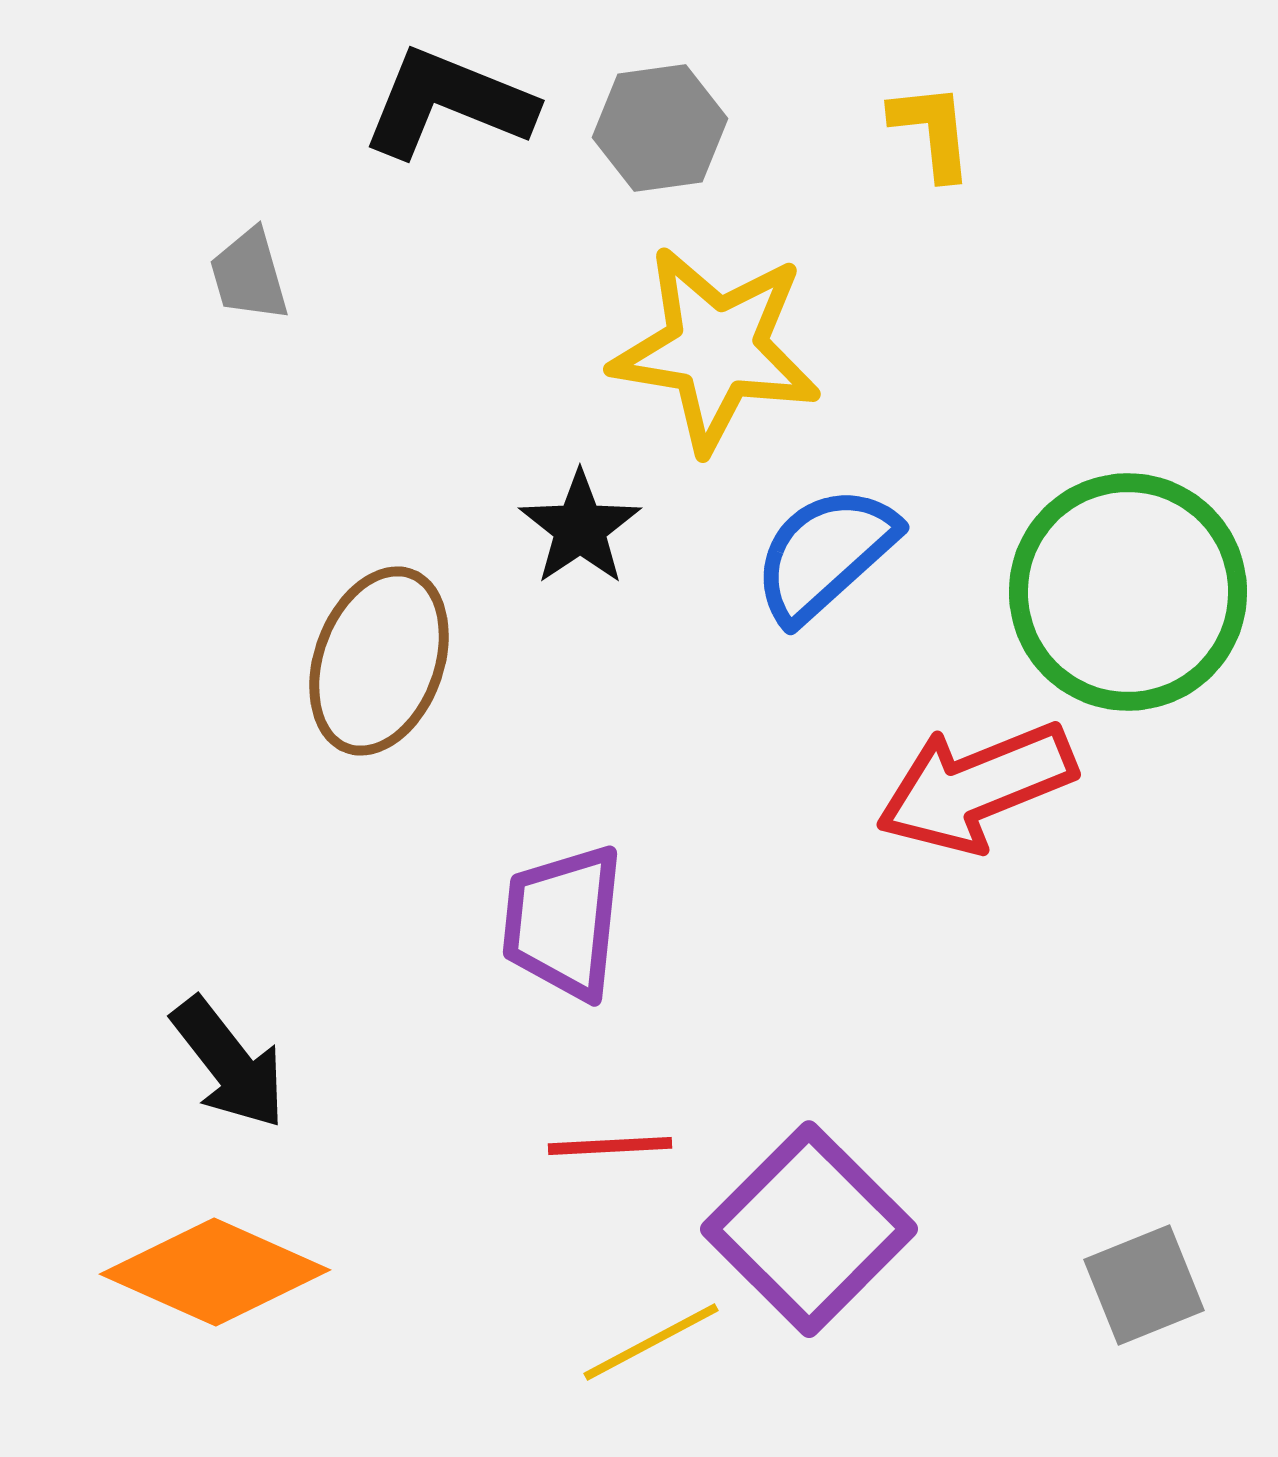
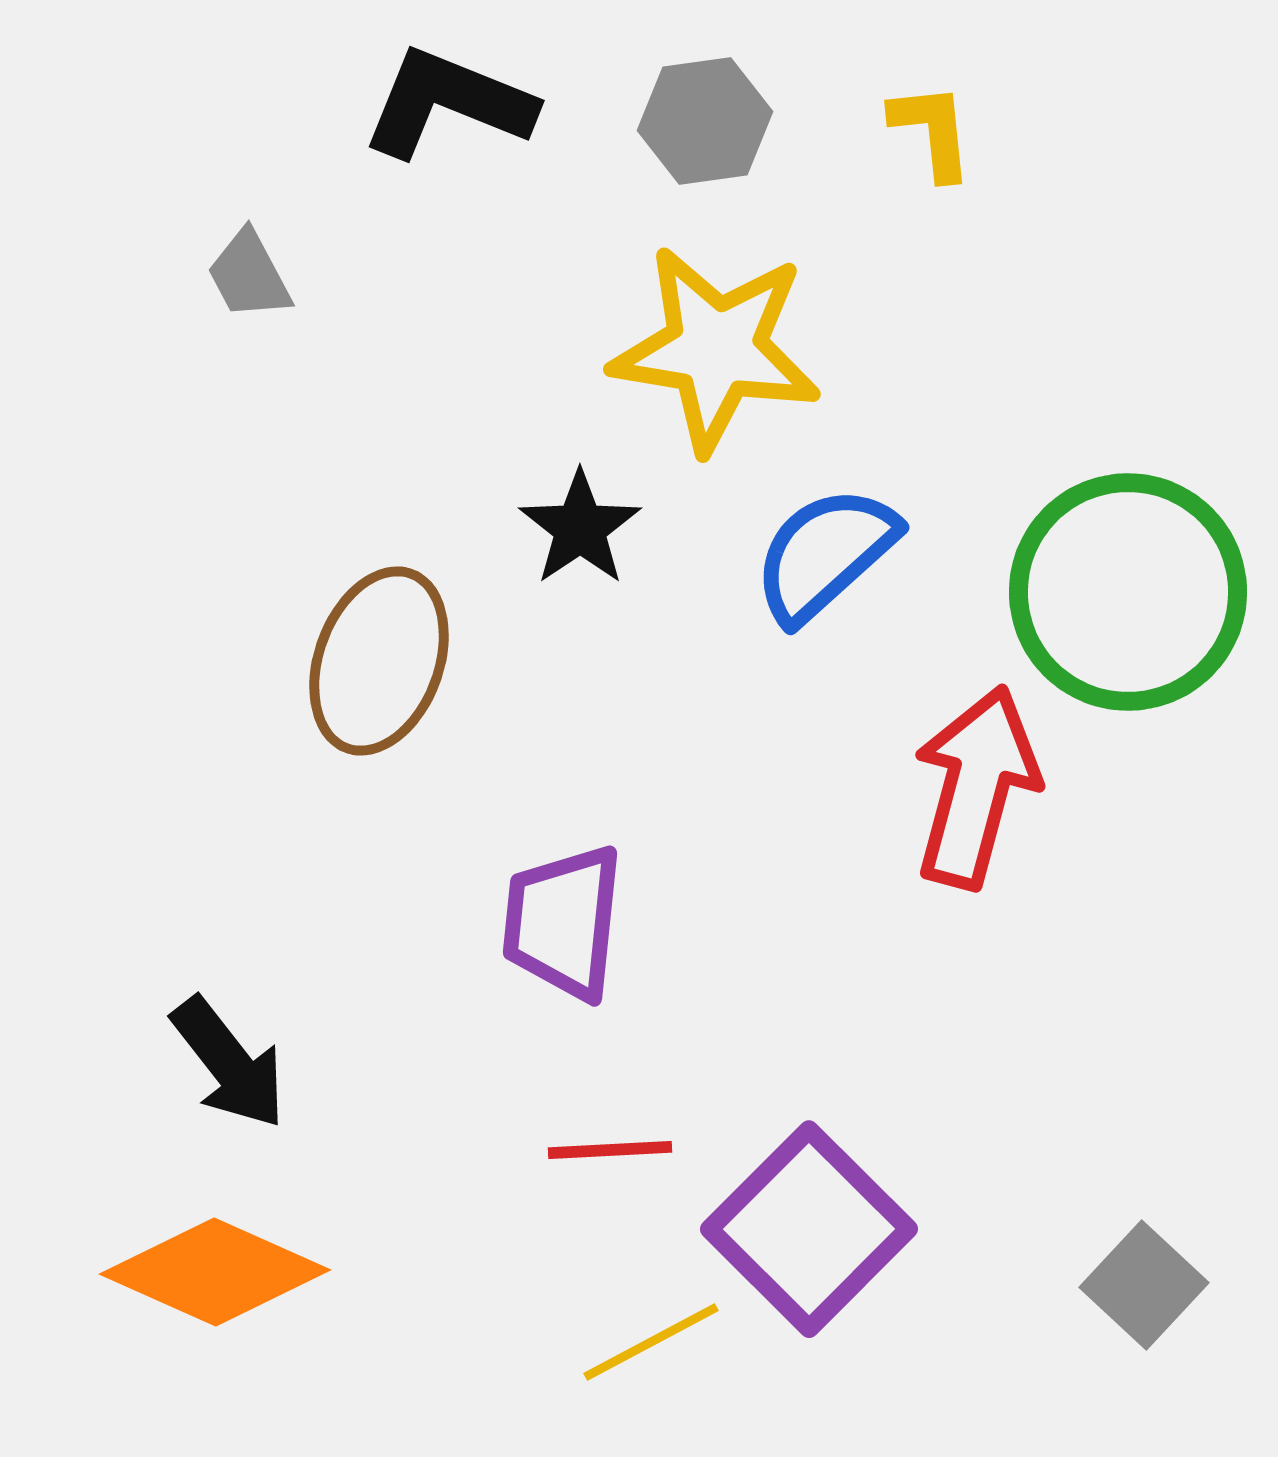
gray hexagon: moved 45 px right, 7 px up
gray trapezoid: rotated 12 degrees counterclockwise
red arrow: rotated 127 degrees clockwise
red line: moved 4 px down
gray square: rotated 25 degrees counterclockwise
